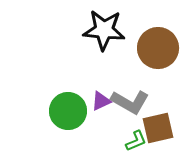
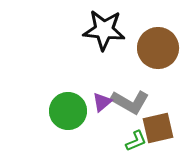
purple triangle: moved 1 px right, 1 px down; rotated 15 degrees counterclockwise
